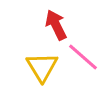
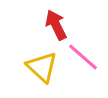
yellow triangle: rotated 16 degrees counterclockwise
